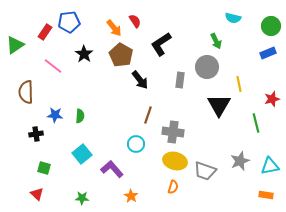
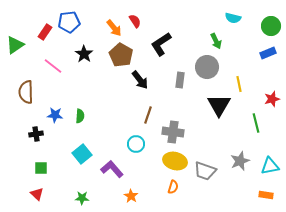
green square: moved 3 px left; rotated 16 degrees counterclockwise
